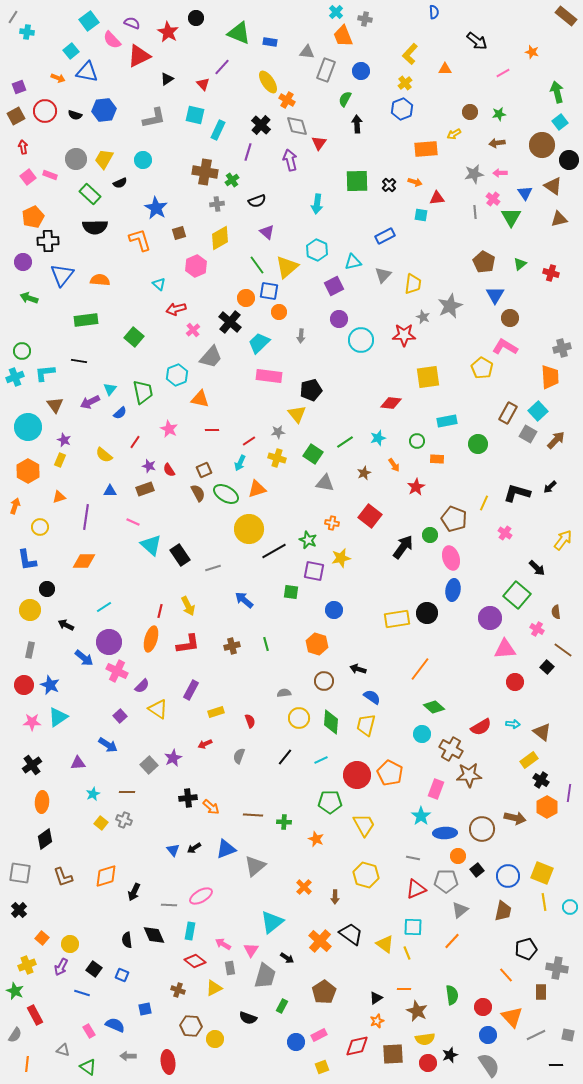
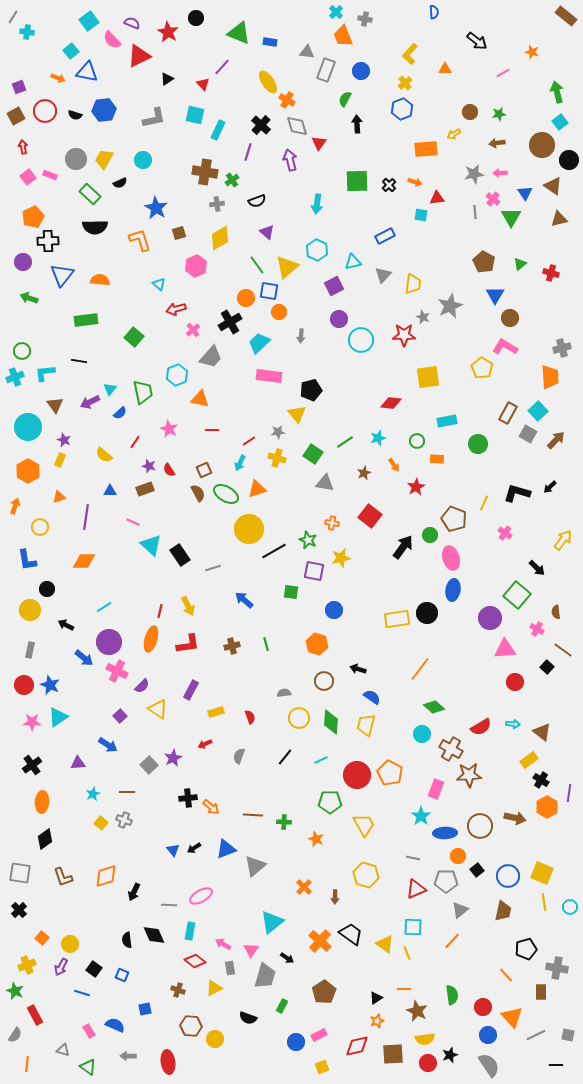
black cross at (230, 322): rotated 20 degrees clockwise
red semicircle at (250, 721): moved 4 px up
brown circle at (482, 829): moved 2 px left, 3 px up
